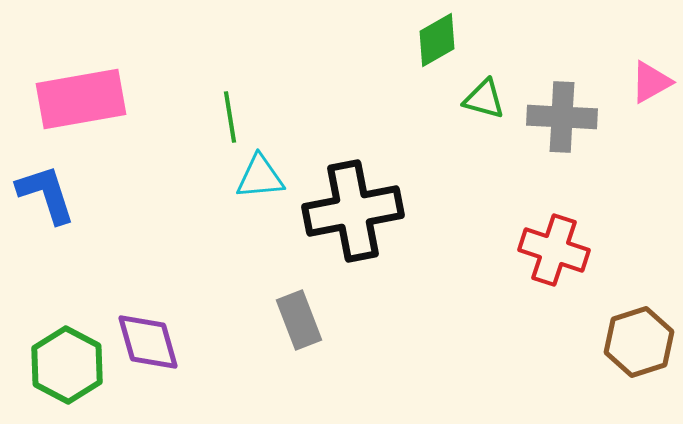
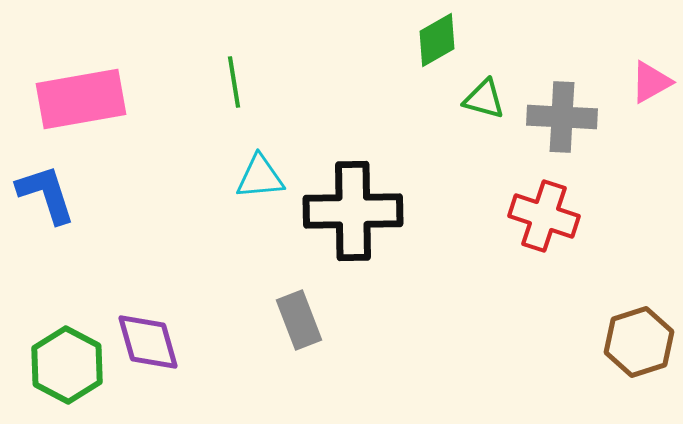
green line: moved 4 px right, 35 px up
black cross: rotated 10 degrees clockwise
red cross: moved 10 px left, 34 px up
